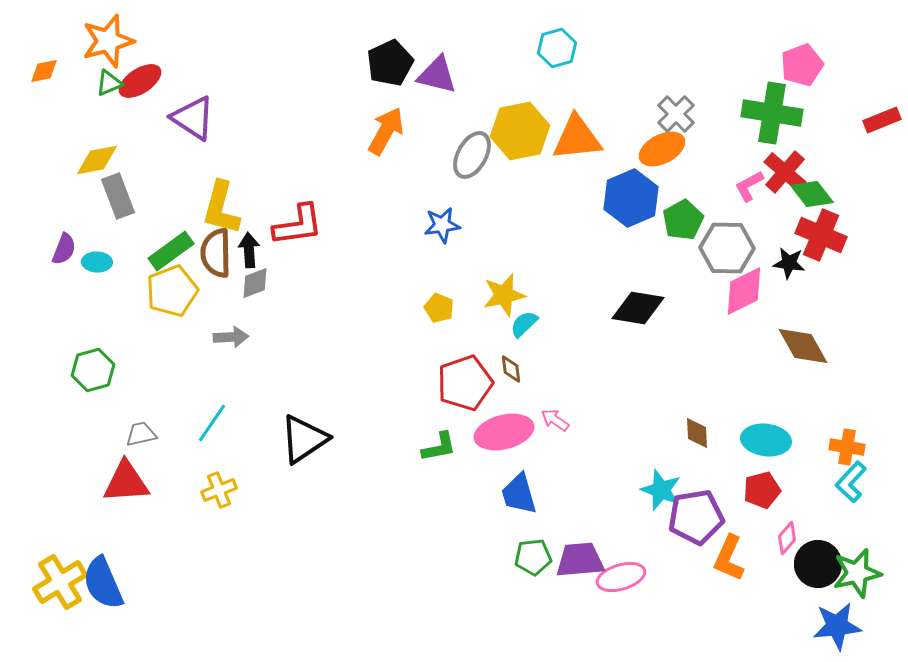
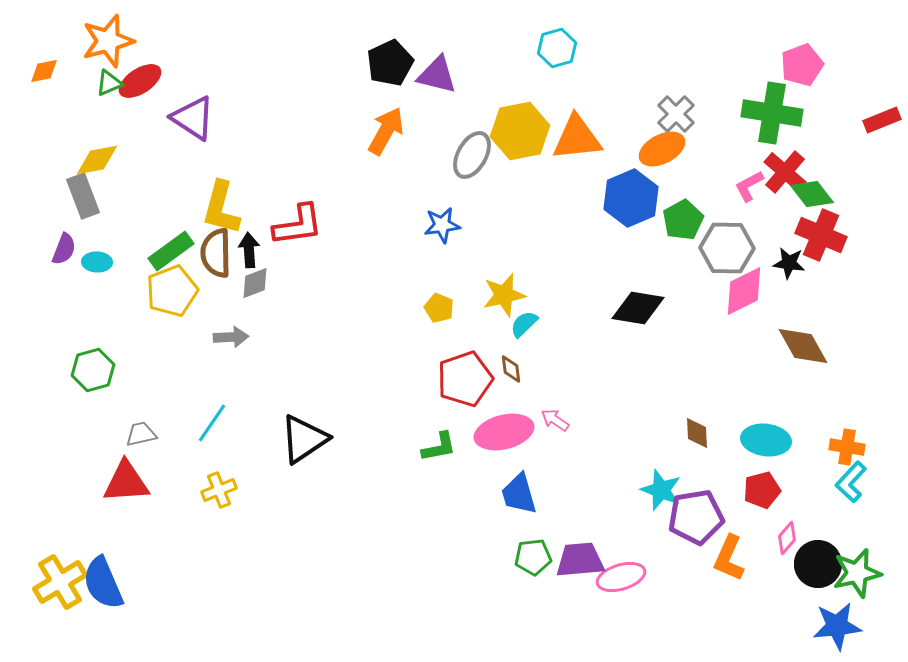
gray rectangle at (118, 196): moved 35 px left
red pentagon at (465, 383): moved 4 px up
